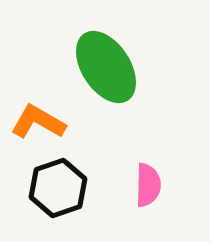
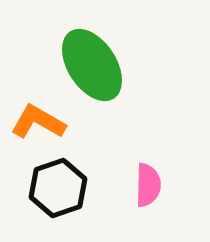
green ellipse: moved 14 px left, 2 px up
